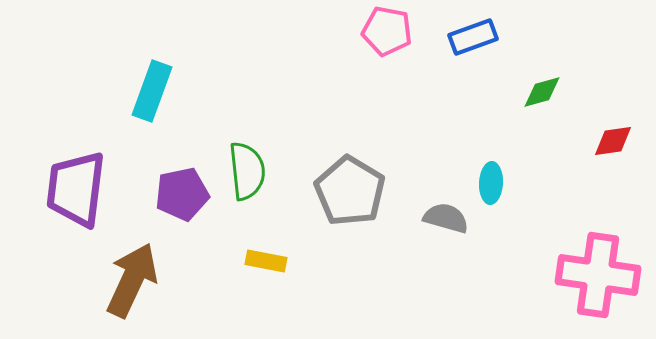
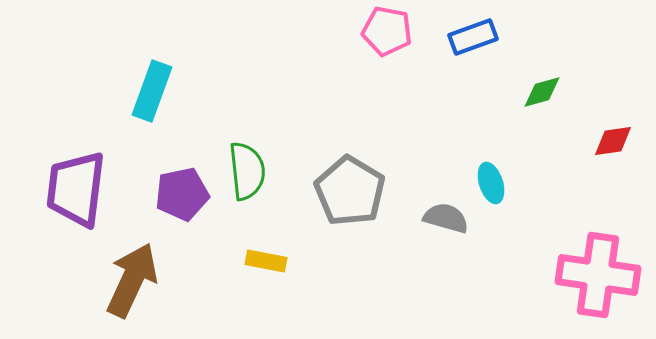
cyan ellipse: rotated 21 degrees counterclockwise
